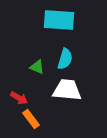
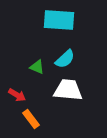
cyan semicircle: rotated 30 degrees clockwise
white trapezoid: moved 1 px right
red arrow: moved 2 px left, 3 px up
